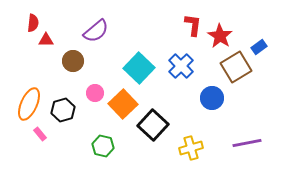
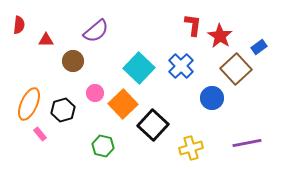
red semicircle: moved 14 px left, 2 px down
brown square: moved 2 px down; rotated 12 degrees counterclockwise
